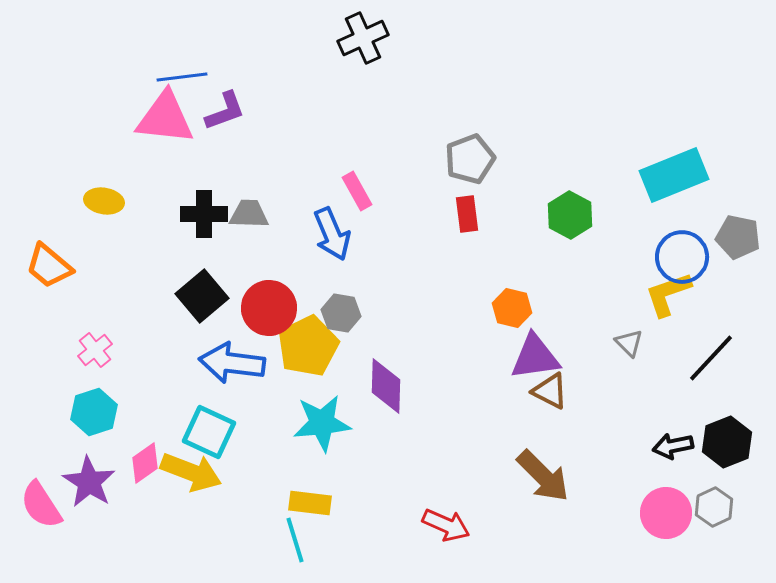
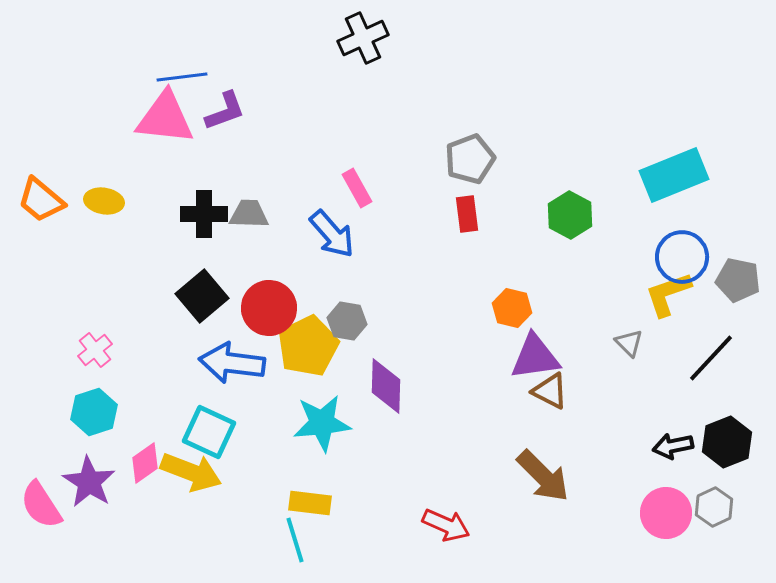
pink rectangle at (357, 191): moved 3 px up
blue arrow at (332, 234): rotated 18 degrees counterclockwise
gray pentagon at (738, 237): moved 43 px down
orange trapezoid at (49, 266): moved 8 px left, 66 px up
gray hexagon at (341, 313): moved 6 px right, 8 px down
